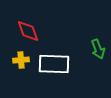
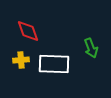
green arrow: moved 7 px left, 1 px up
